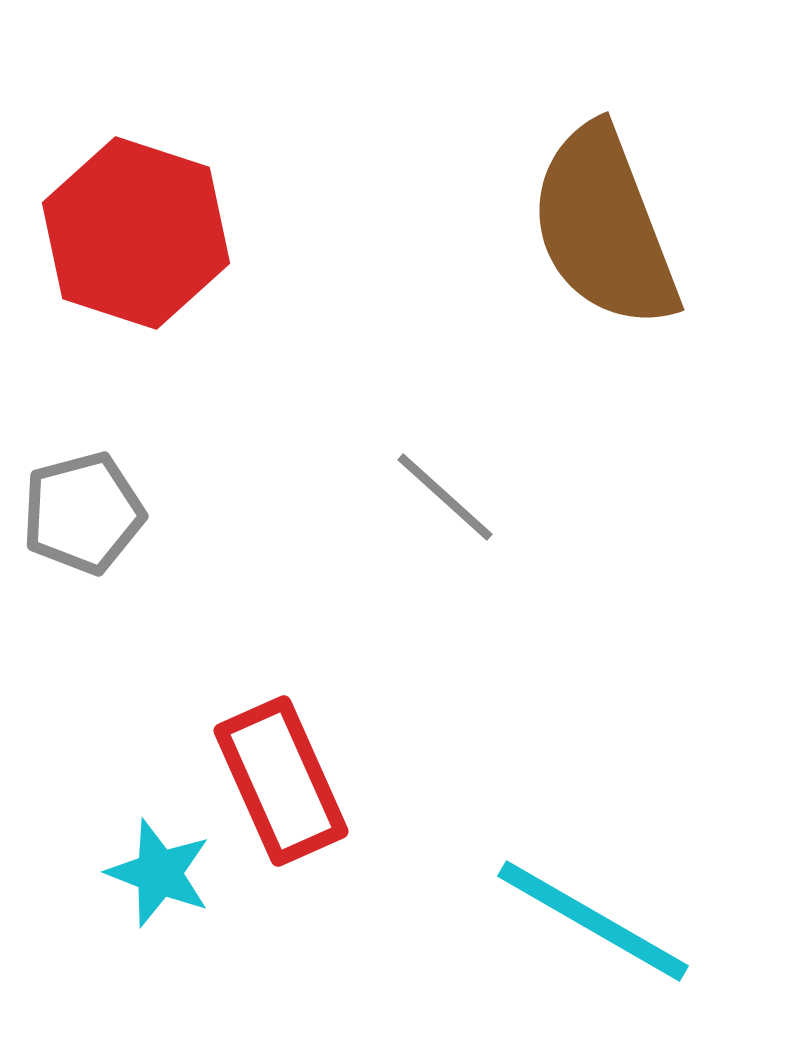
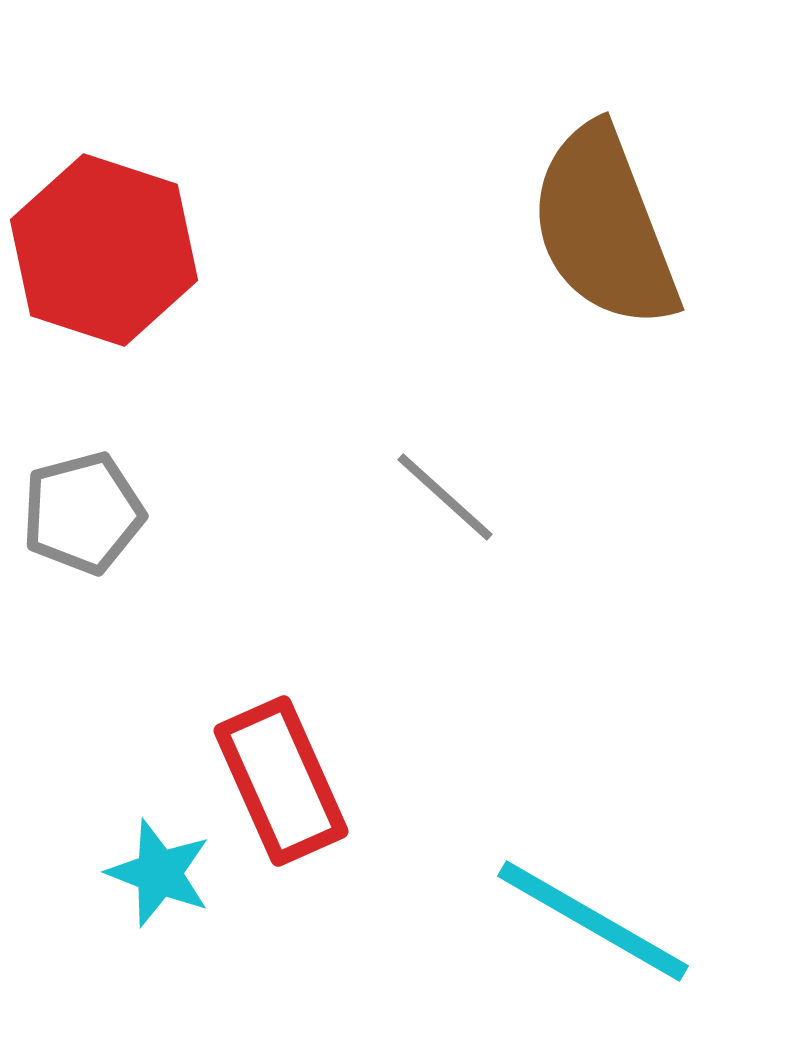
red hexagon: moved 32 px left, 17 px down
